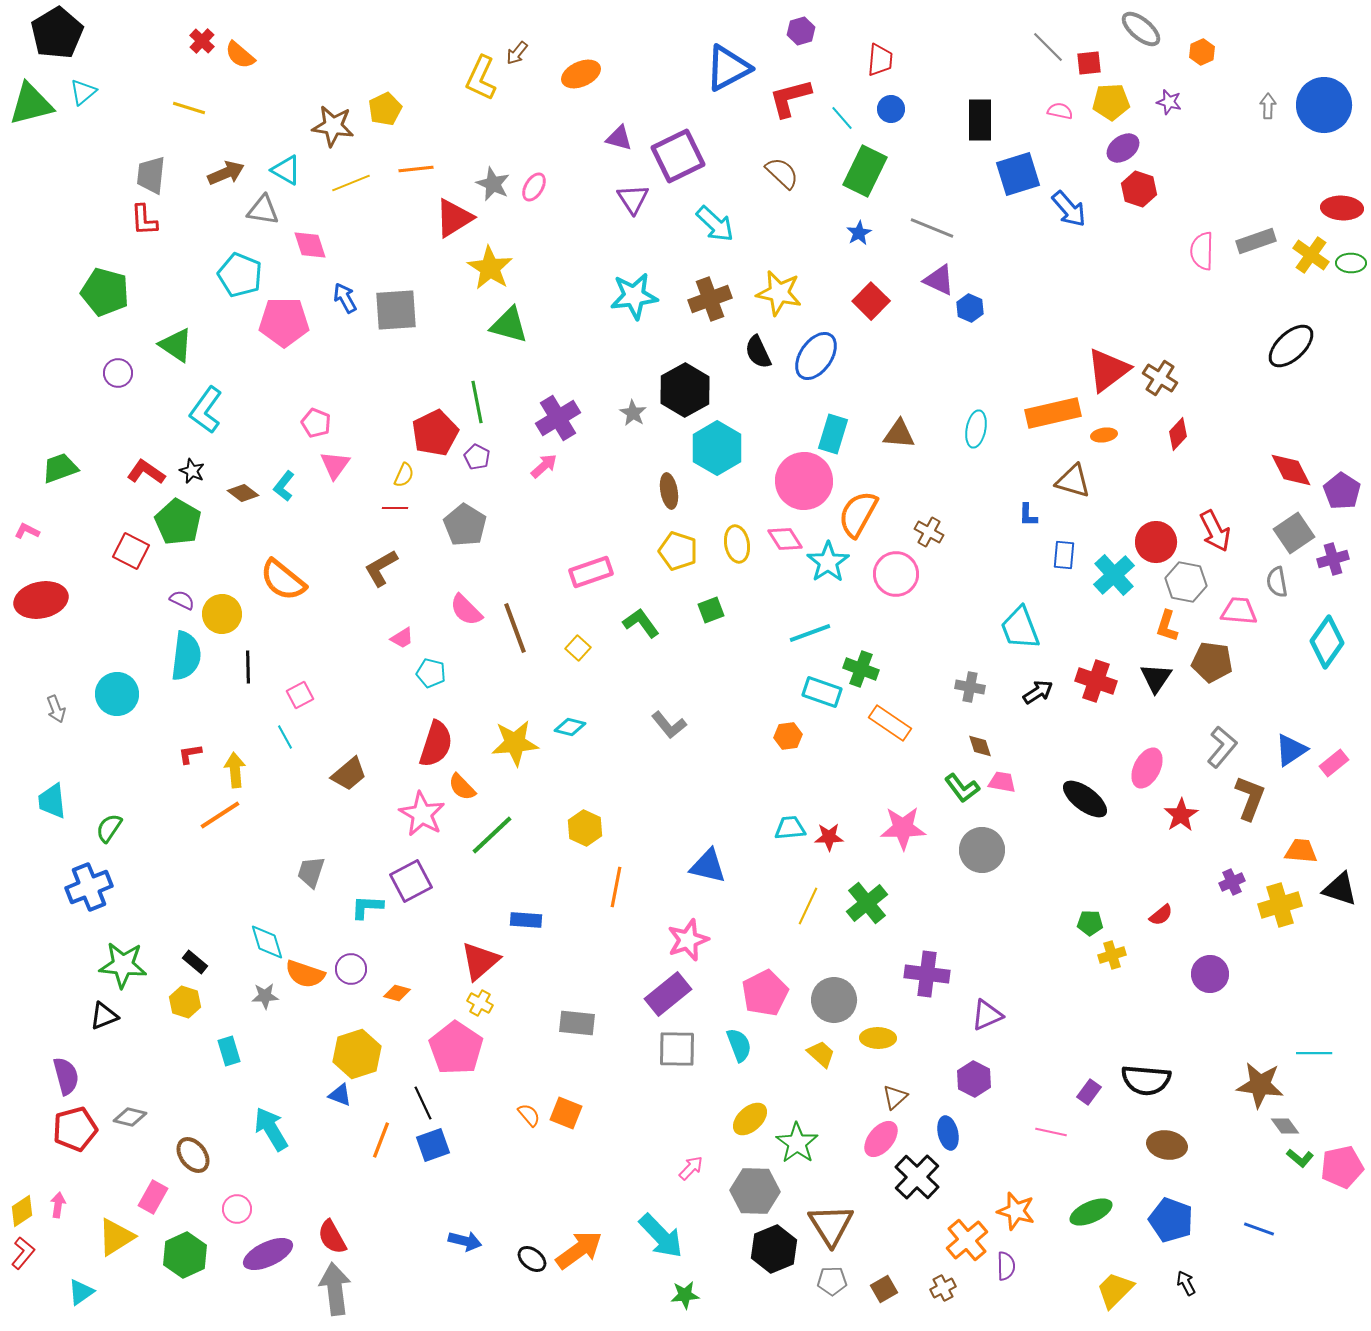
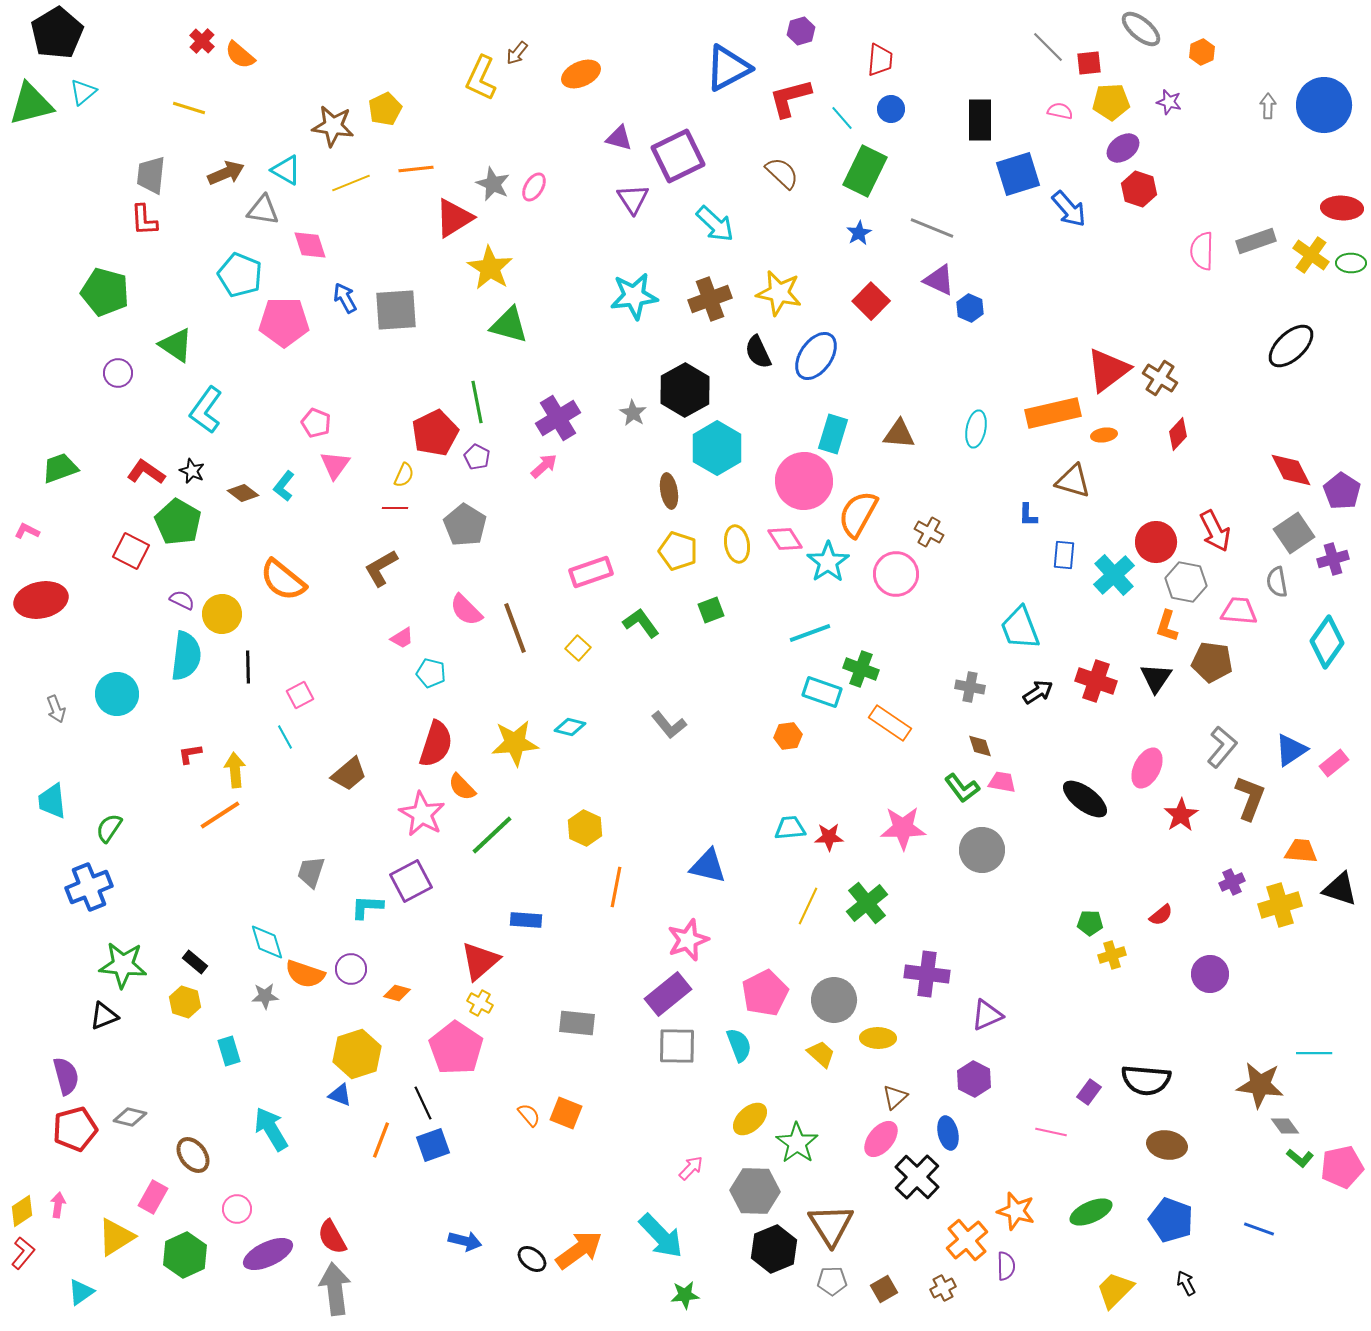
gray square at (677, 1049): moved 3 px up
